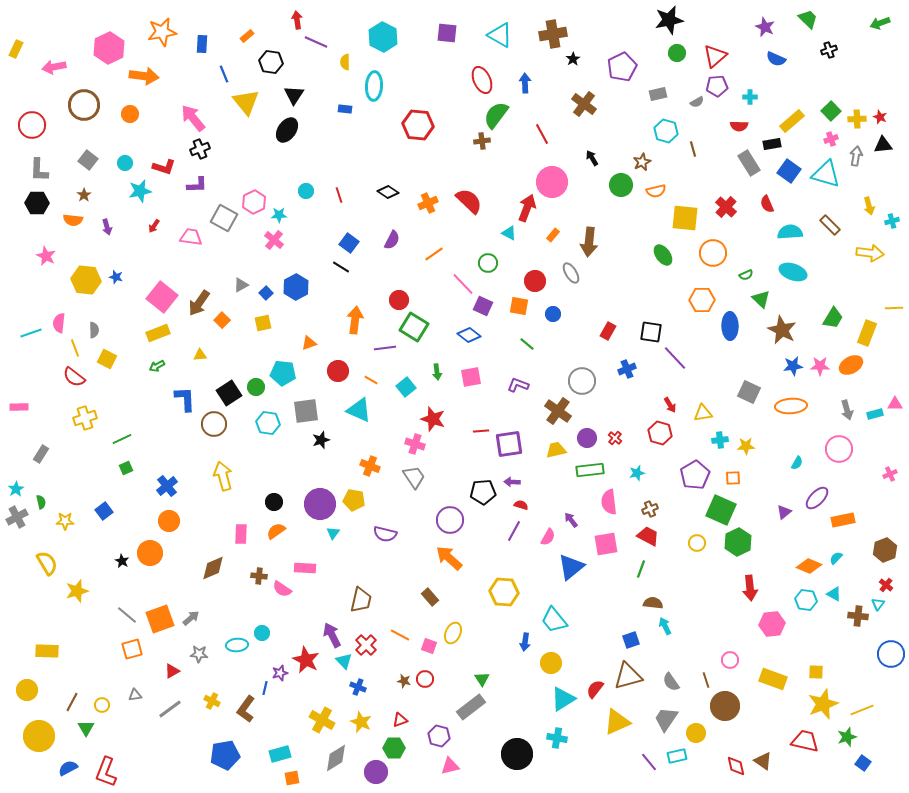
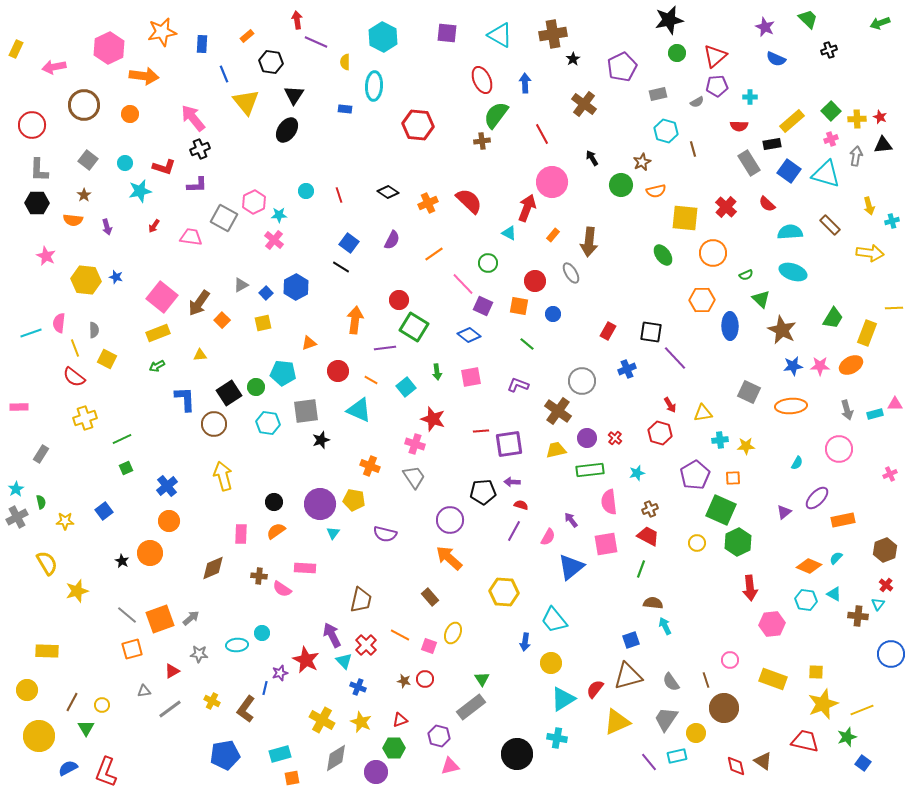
red semicircle at (767, 204): rotated 24 degrees counterclockwise
gray triangle at (135, 695): moved 9 px right, 4 px up
brown circle at (725, 706): moved 1 px left, 2 px down
